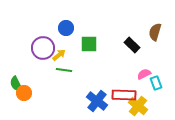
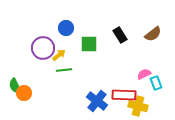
brown semicircle: moved 2 px left, 2 px down; rotated 144 degrees counterclockwise
black rectangle: moved 12 px left, 10 px up; rotated 14 degrees clockwise
green line: rotated 14 degrees counterclockwise
green semicircle: moved 1 px left, 2 px down
yellow cross: rotated 24 degrees counterclockwise
